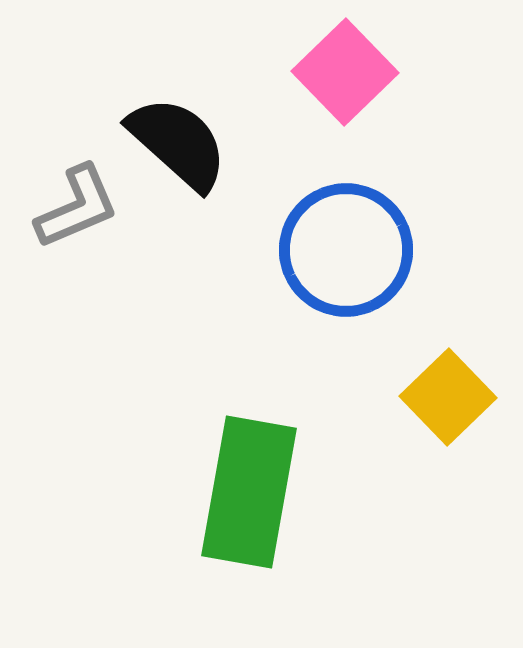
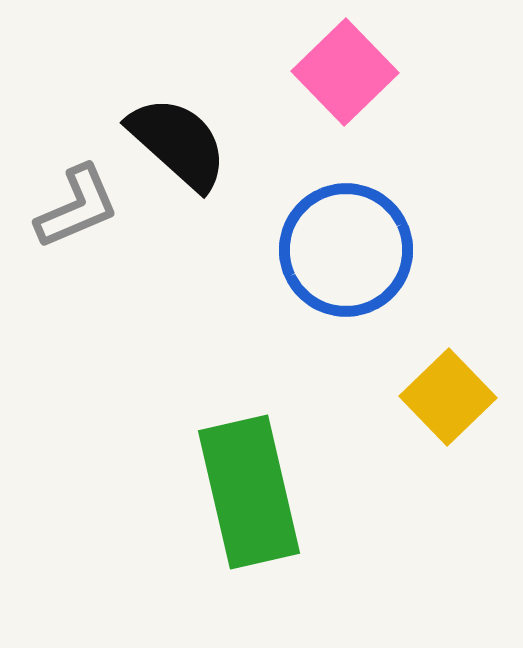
green rectangle: rotated 23 degrees counterclockwise
